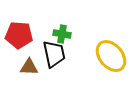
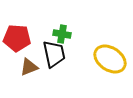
red pentagon: moved 2 px left, 3 px down
yellow ellipse: moved 1 px left, 3 px down; rotated 16 degrees counterclockwise
brown triangle: rotated 24 degrees counterclockwise
